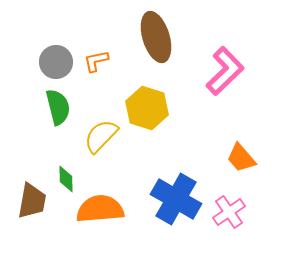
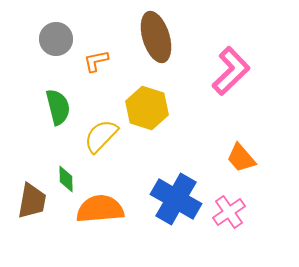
gray circle: moved 23 px up
pink L-shape: moved 6 px right
